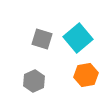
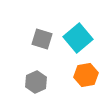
gray hexagon: moved 2 px right, 1 px down
